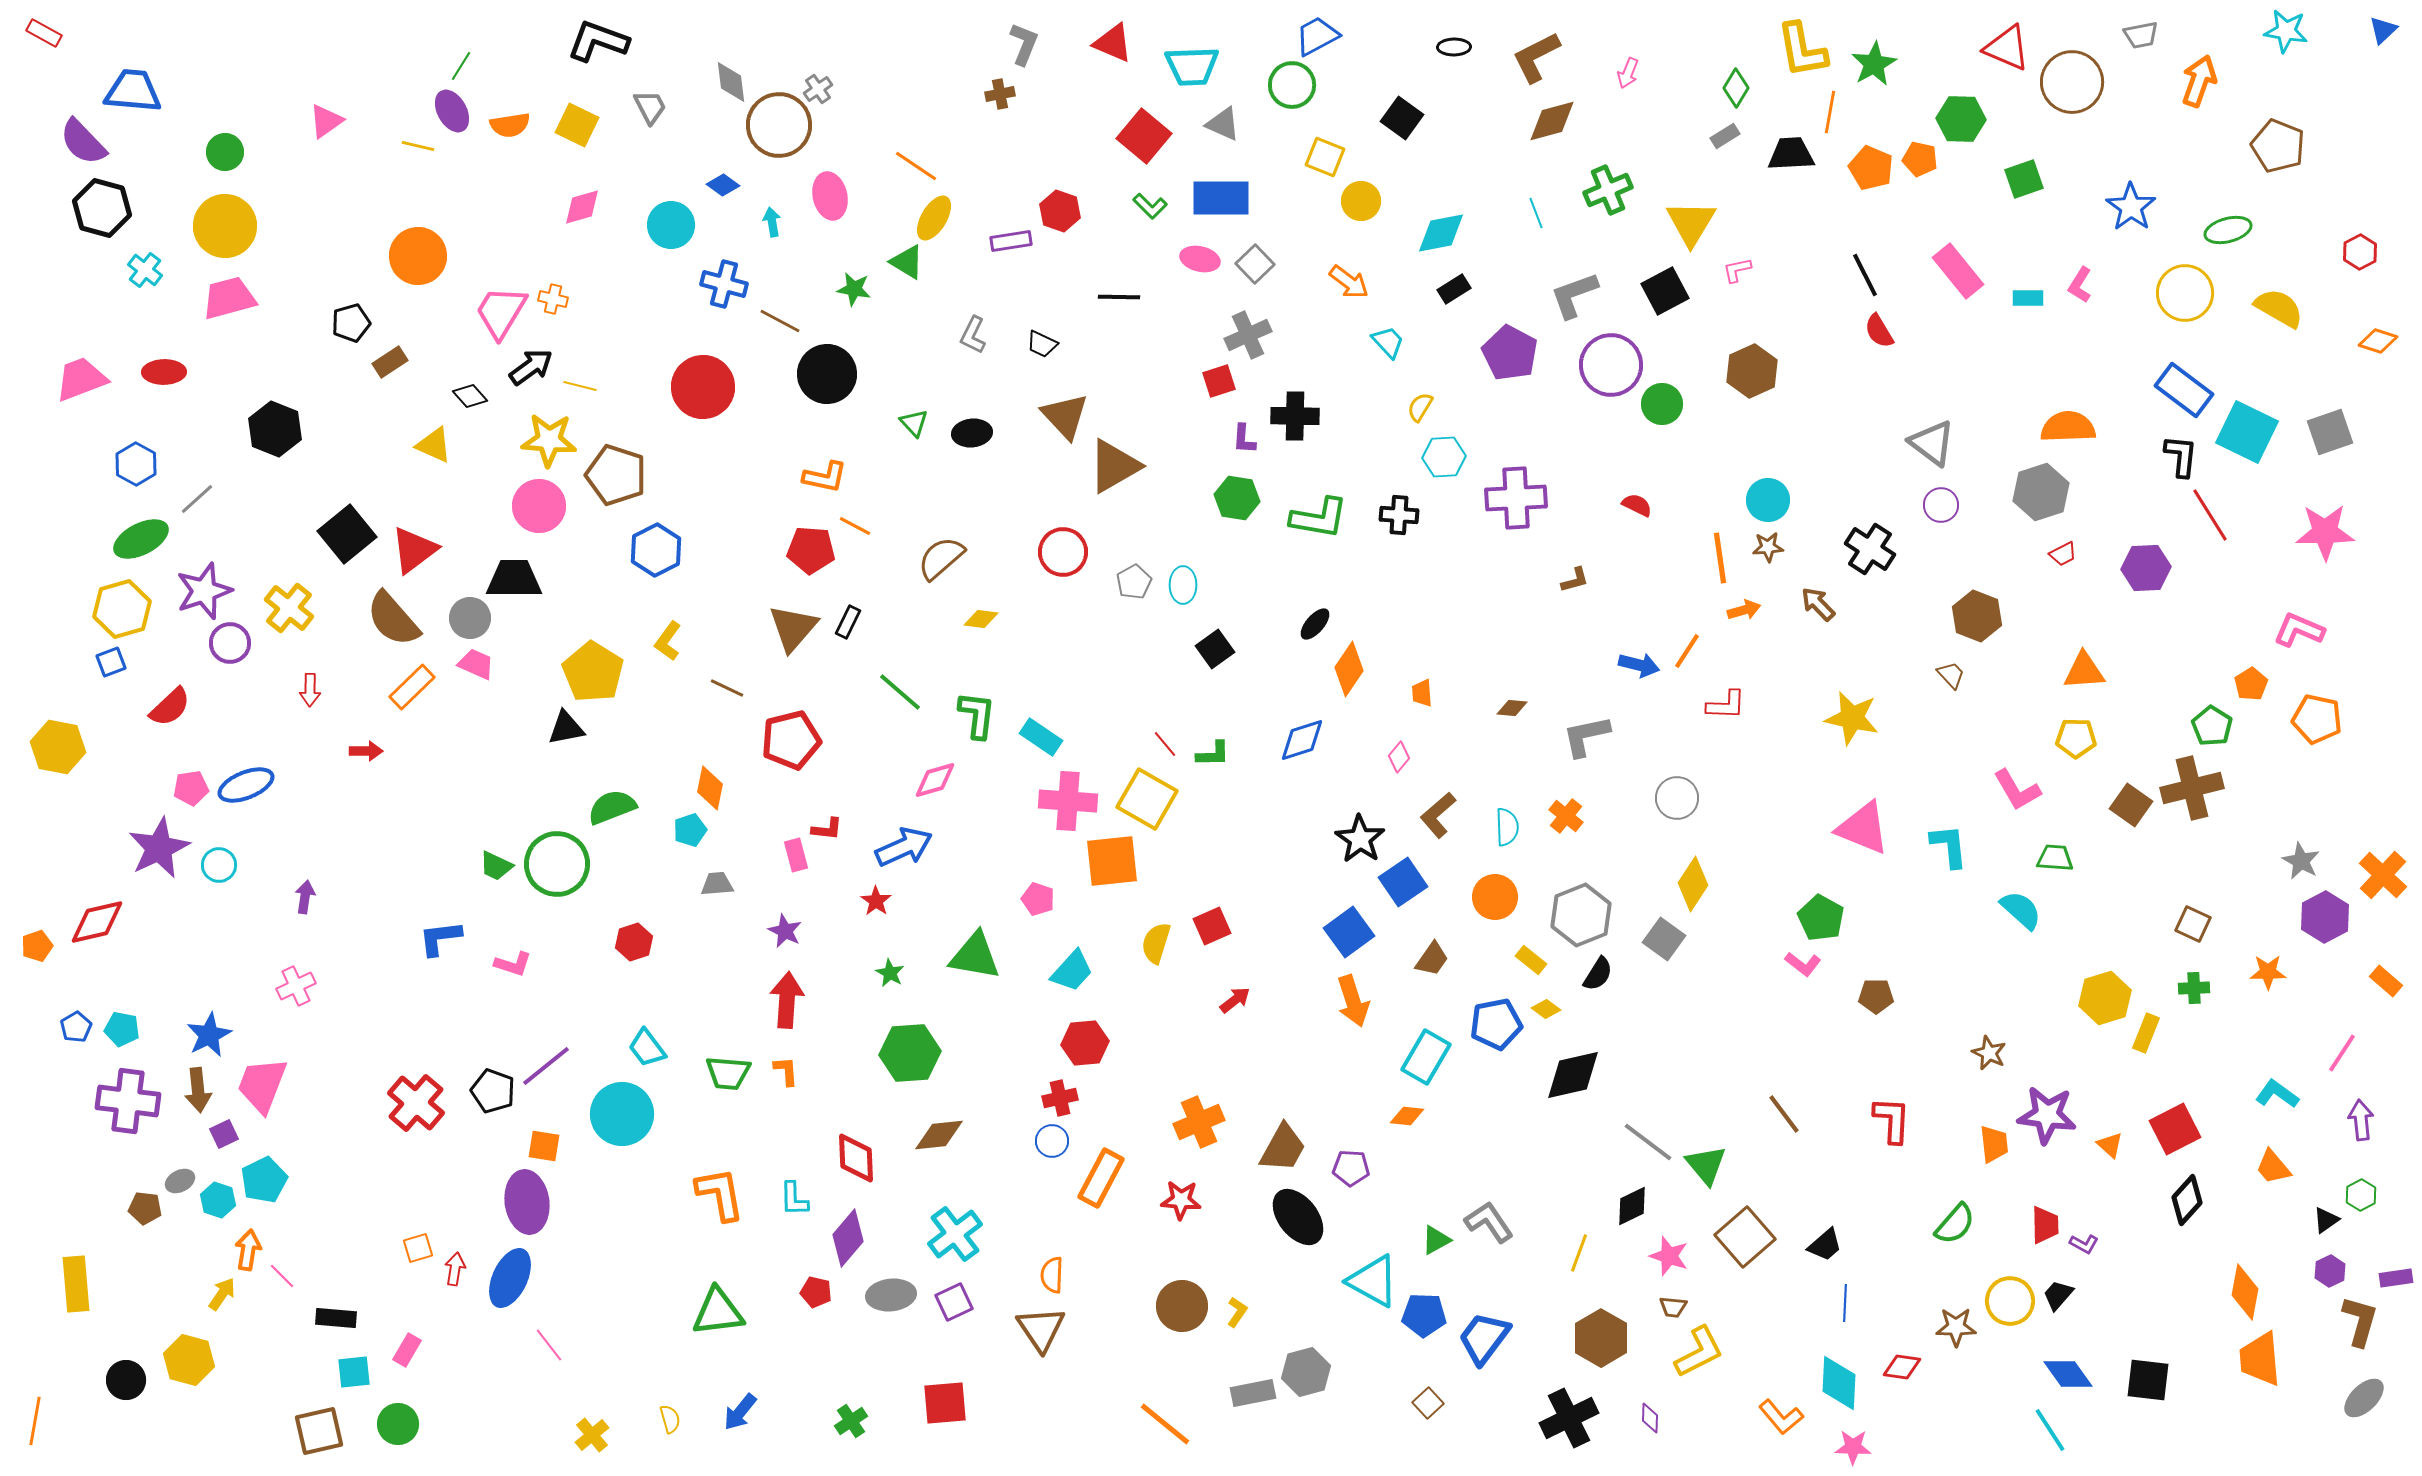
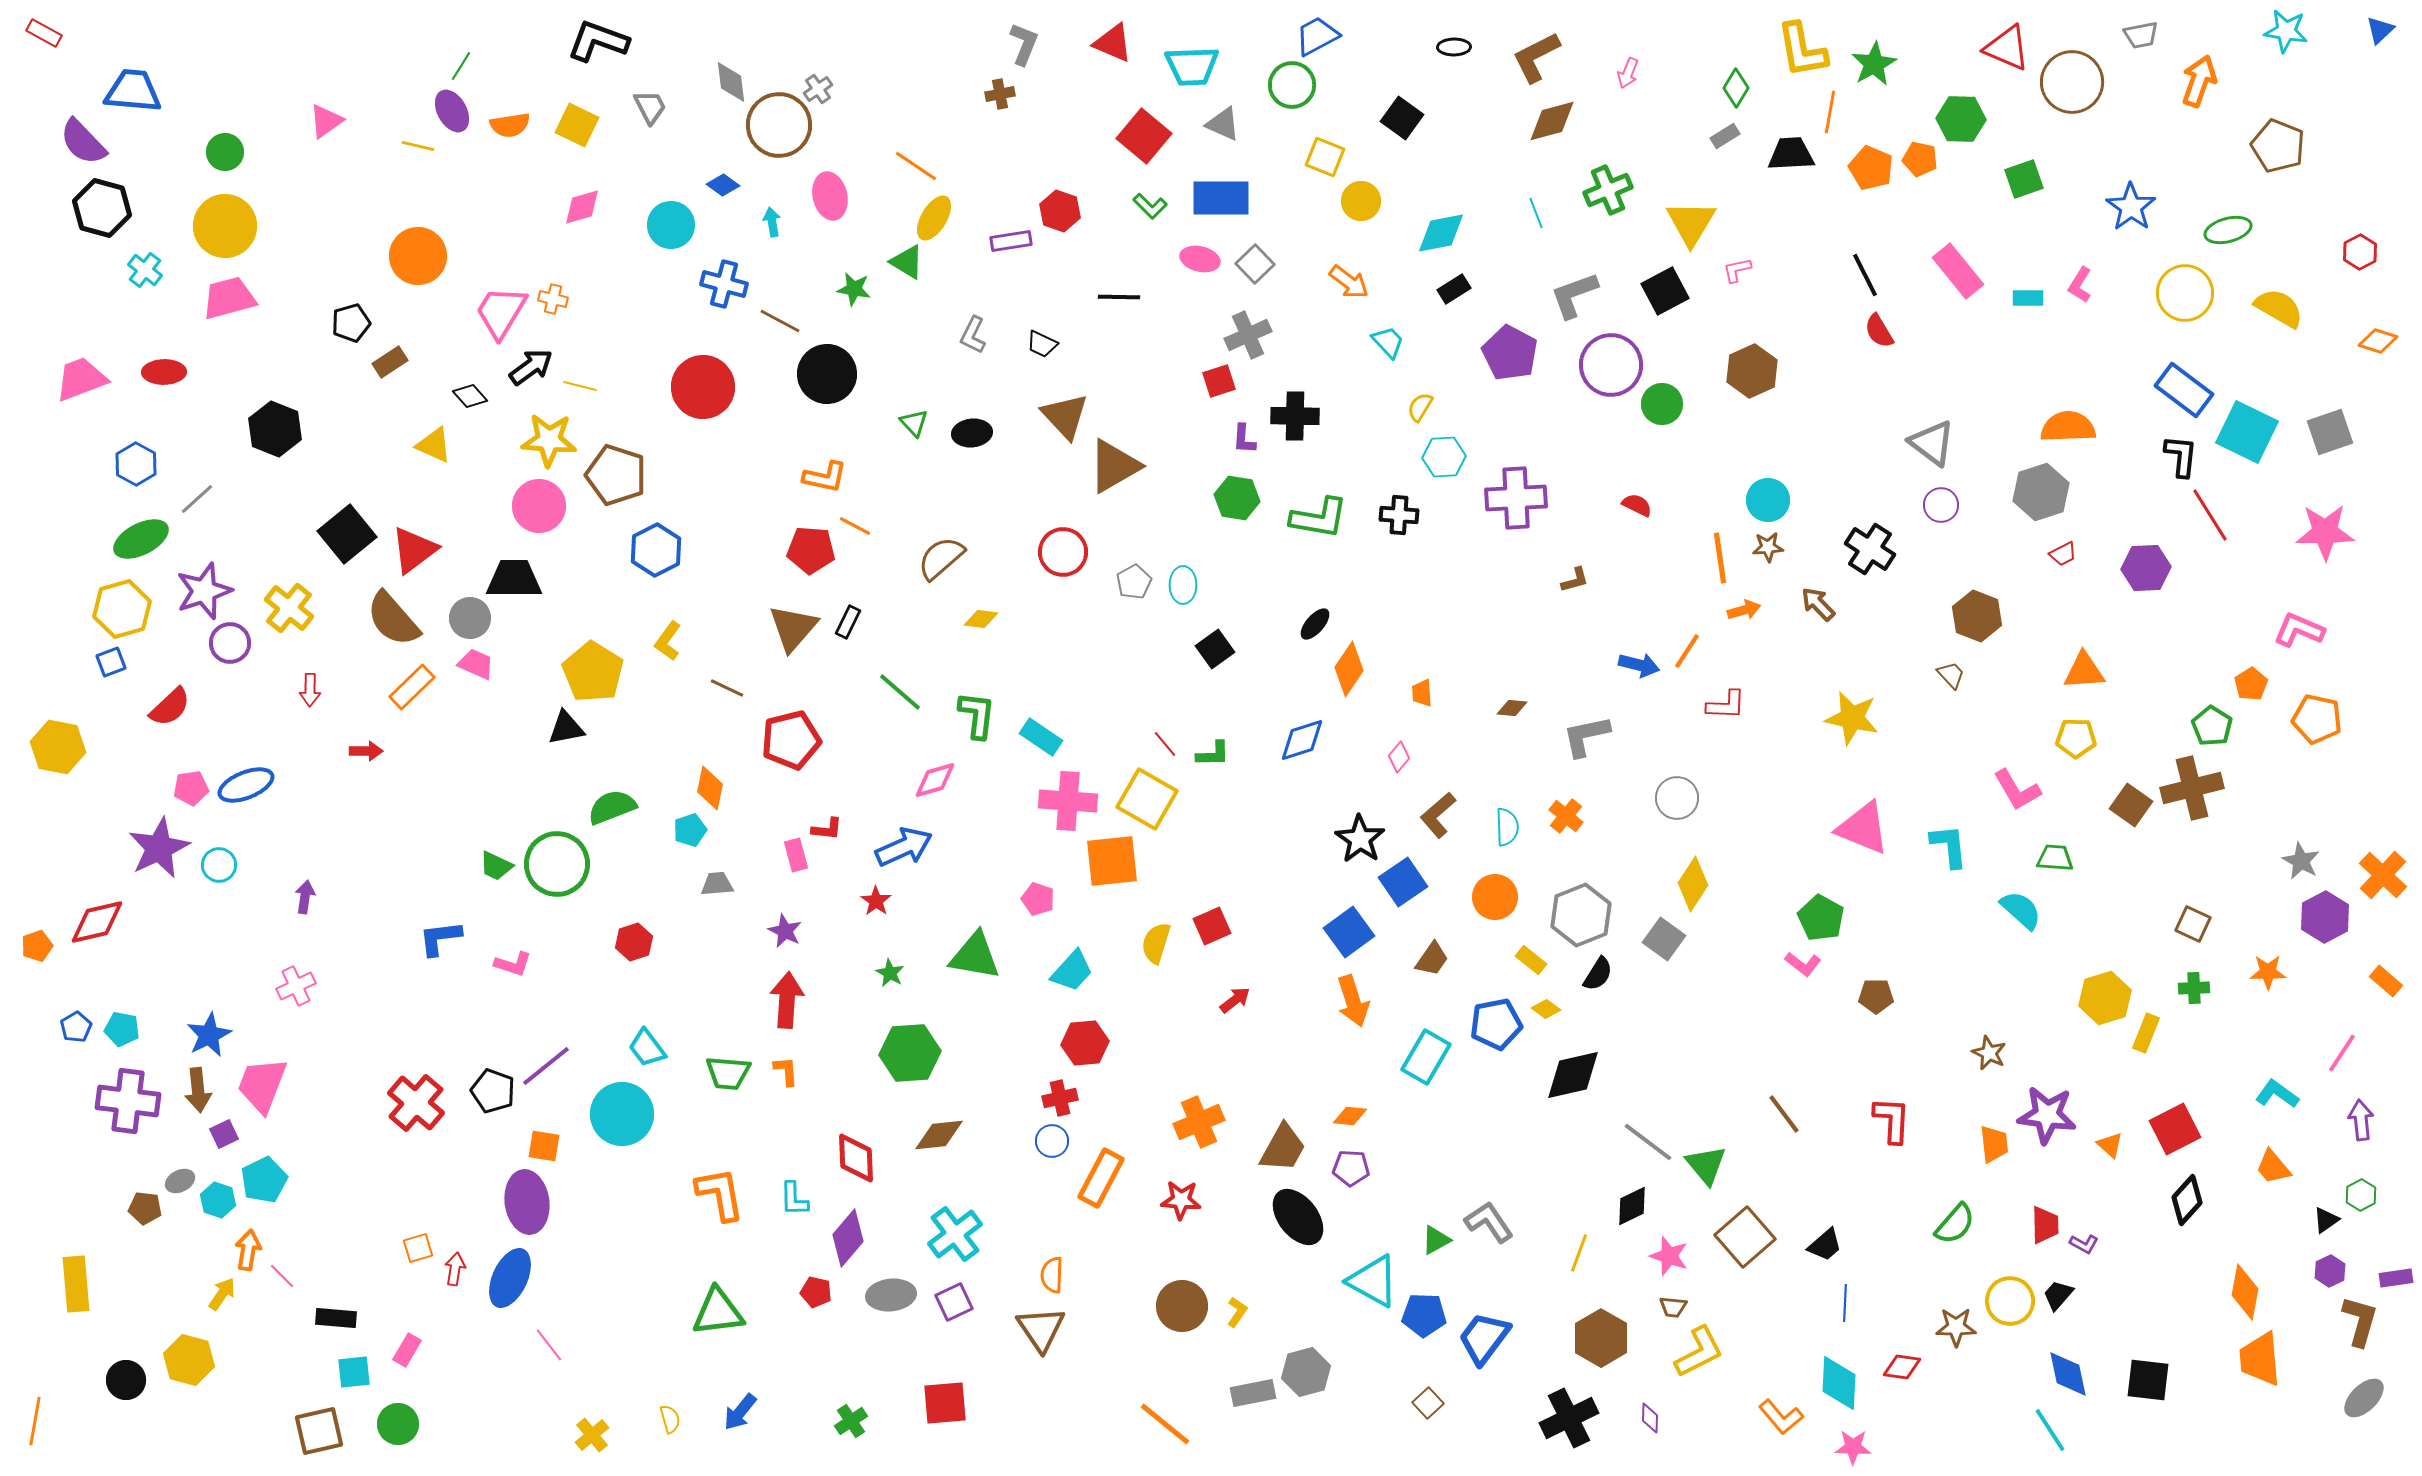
blue triangle at (2383, 30): moved 3 px left
orange diamond at (1407, 1116): moved 57 px left
blue diamond at (2068, 1374): rotated 24 degrees clockwise
